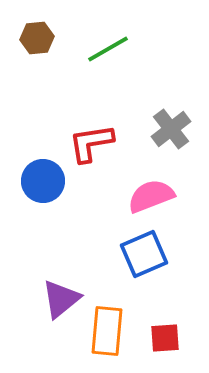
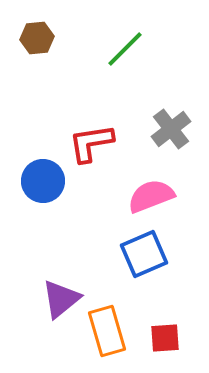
green line: moved 17 px right; rotated 15 degrees counterclockwise
orange rectangle: rotated 21 degrees counterclockwise
